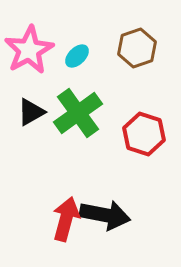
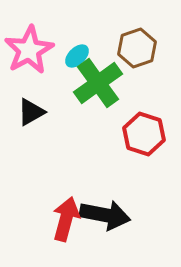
green cross: moved 20 px right, 30 px up
